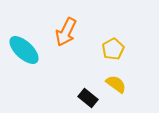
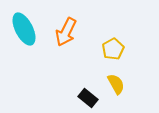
cyan ellipse: moved 21 px up; rotated 20 degrees clockwise
yellow semicircle: rotated 25 degrees clockwise
